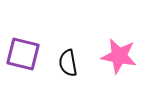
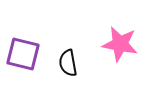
pink star: moved 1 px right, 12 px up
